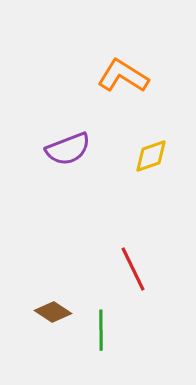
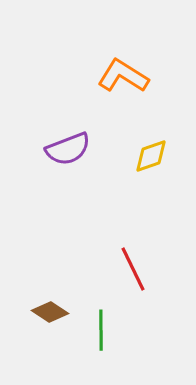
brown diamond: moved 3 px left
